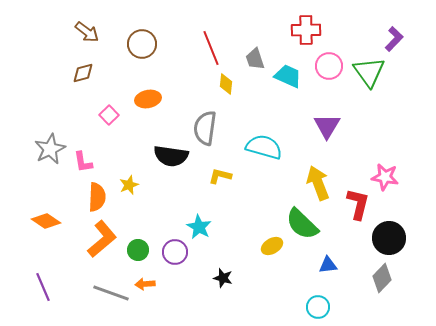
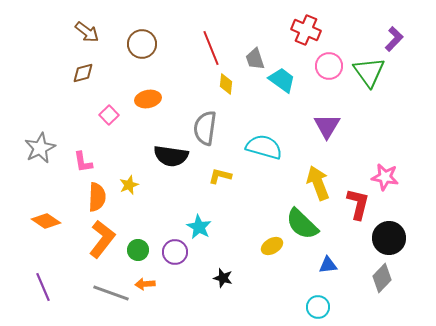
red cross: rotated 24 degrees clockwise
cyan trapezoid: moved 6 px left, 4 px down; rotated 12 degrees clockwise
gray star: moved 10 px left, 1 px up
orange L-shape: rotated 12 degrees counterclockwise
